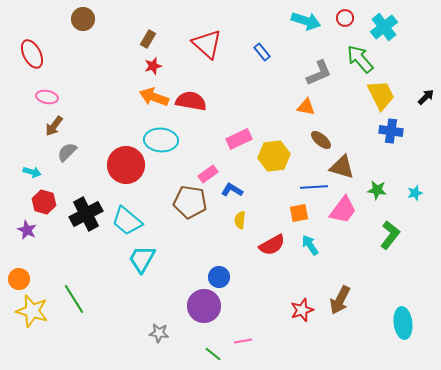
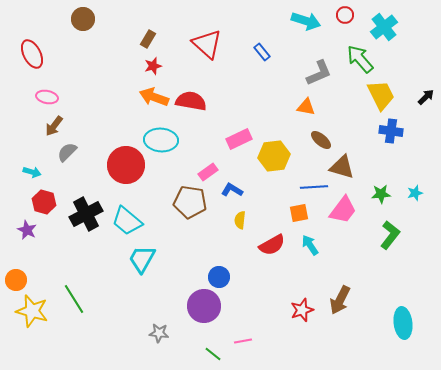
red circle at (345, 18): moved 3 px up
pink rectangle at (208, 174): moved 2 px up
green star at (377, 190): moved 4 px right, 4 px down; rotated 12 degrees counterclockwise
orange circle at (19, 279): moved 3 px left, 1 px down
